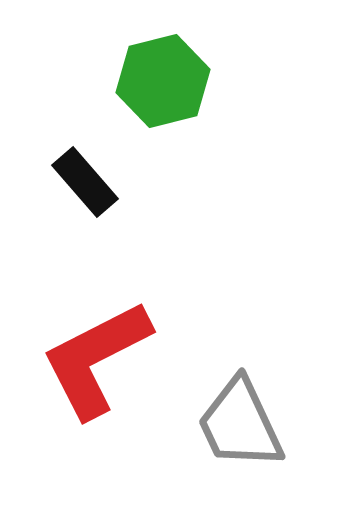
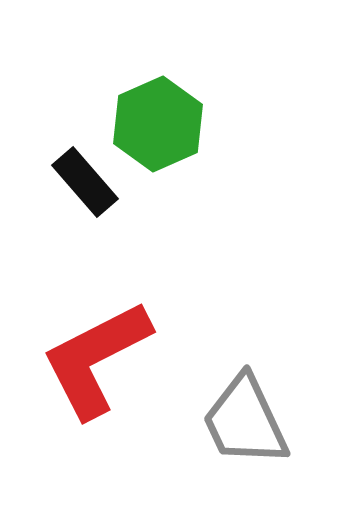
green hexagon: moved 5 px left, 43 px down; rotated 10 degrees counterclockwise
gray trapezoid: moved 5 px right, 3 px up
